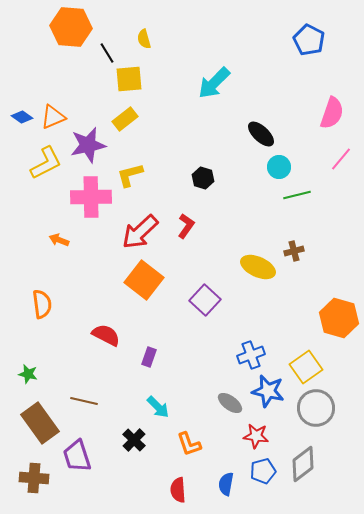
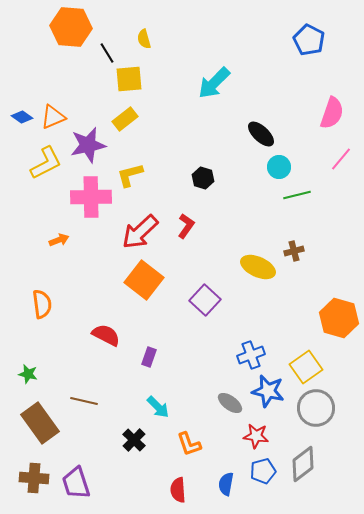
orange arrow at (59, 240): rotated 138 degrees clockwise
purple trapezoid at (77, 456): moved 1 px left, 27 px down
